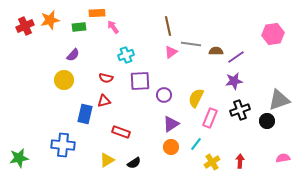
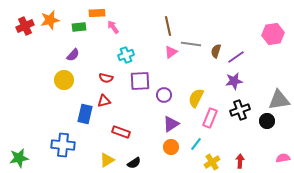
brown semicircle: rotated 72 degrees counterclockwise
gray triangle: rotated 10 degrees clockwise
